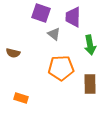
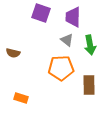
gray triangle: moved 13 px right, 6 px down
brown rectangle: moved 1 px left, 1 px down
